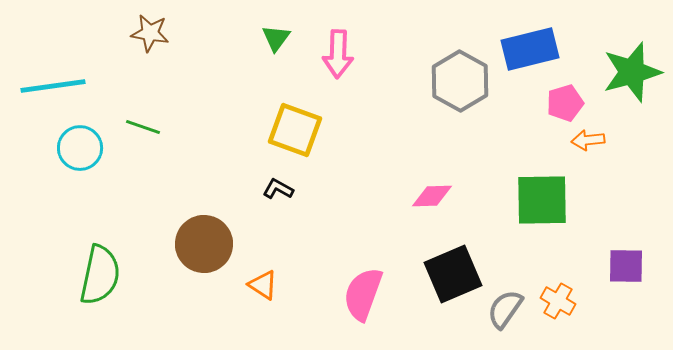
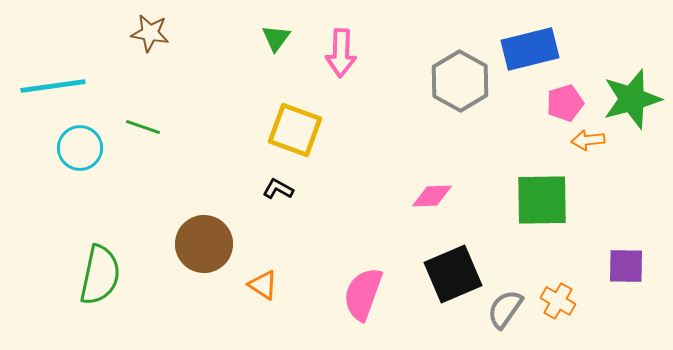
pink arrow: moved 3 px right, 1 px up
green star: moved 27 px down
